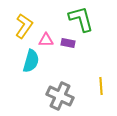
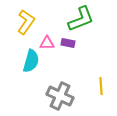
green L-shape: rotated 84 degrees clockwise
yellow L-shape: moved 2 px right, 4 px up
pink triangle: moved 1 px right, 3 px down
